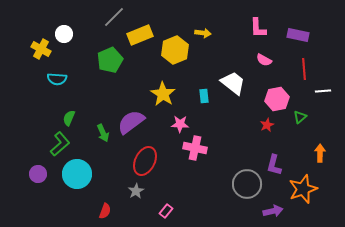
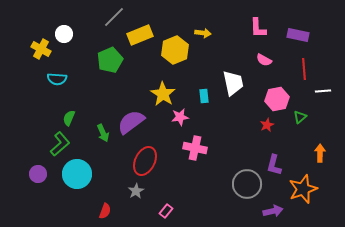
white trapezoid: rotated 40 degrees clockwise
pink star: moved 7 px up; rotated 12 degrees counterclockwise
